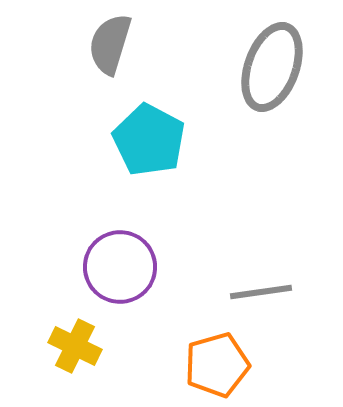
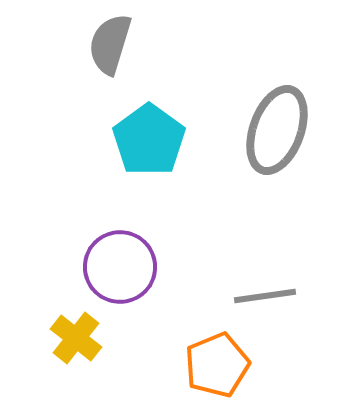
gray ellipse: moved 5 px right, 63 px down
cyan pentagon: rotated 8 degrees clockwise
gray line: moved 4 px right, 4 px down
yellow cross: moved 1 px right, 8 px up; rotated 12 degrees clockwise
orange pentagon: rotated 6 degrees counterclockwise
